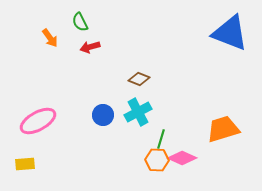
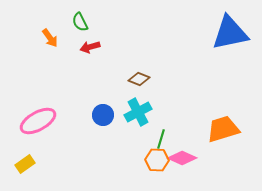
blue triangle: rotated 33 degrees counterclockwise
yellow rectangle: rotated 30 degrees counterclockwise
